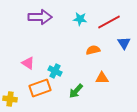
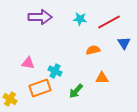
pink triangle: rotated 24 degrees counterclockwise
yellow cross: rotated 24 degrees clockwise
